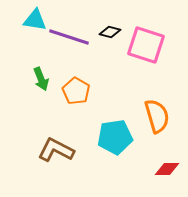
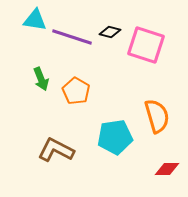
purple line: moved 3 px right
